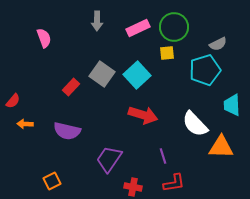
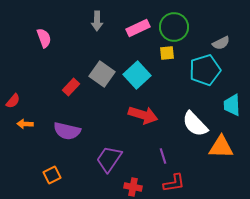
gray semicircle: moved 3 px right, 1 px up
orange square: moved 6 px up
